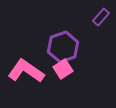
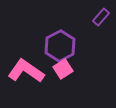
purple hexagon: moved 3 px left, 1 px up; rotated 8 degrees counterclockwise
